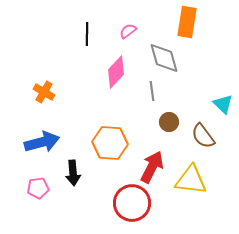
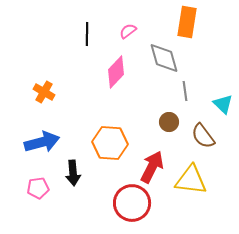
gray line: moved 33 px right
